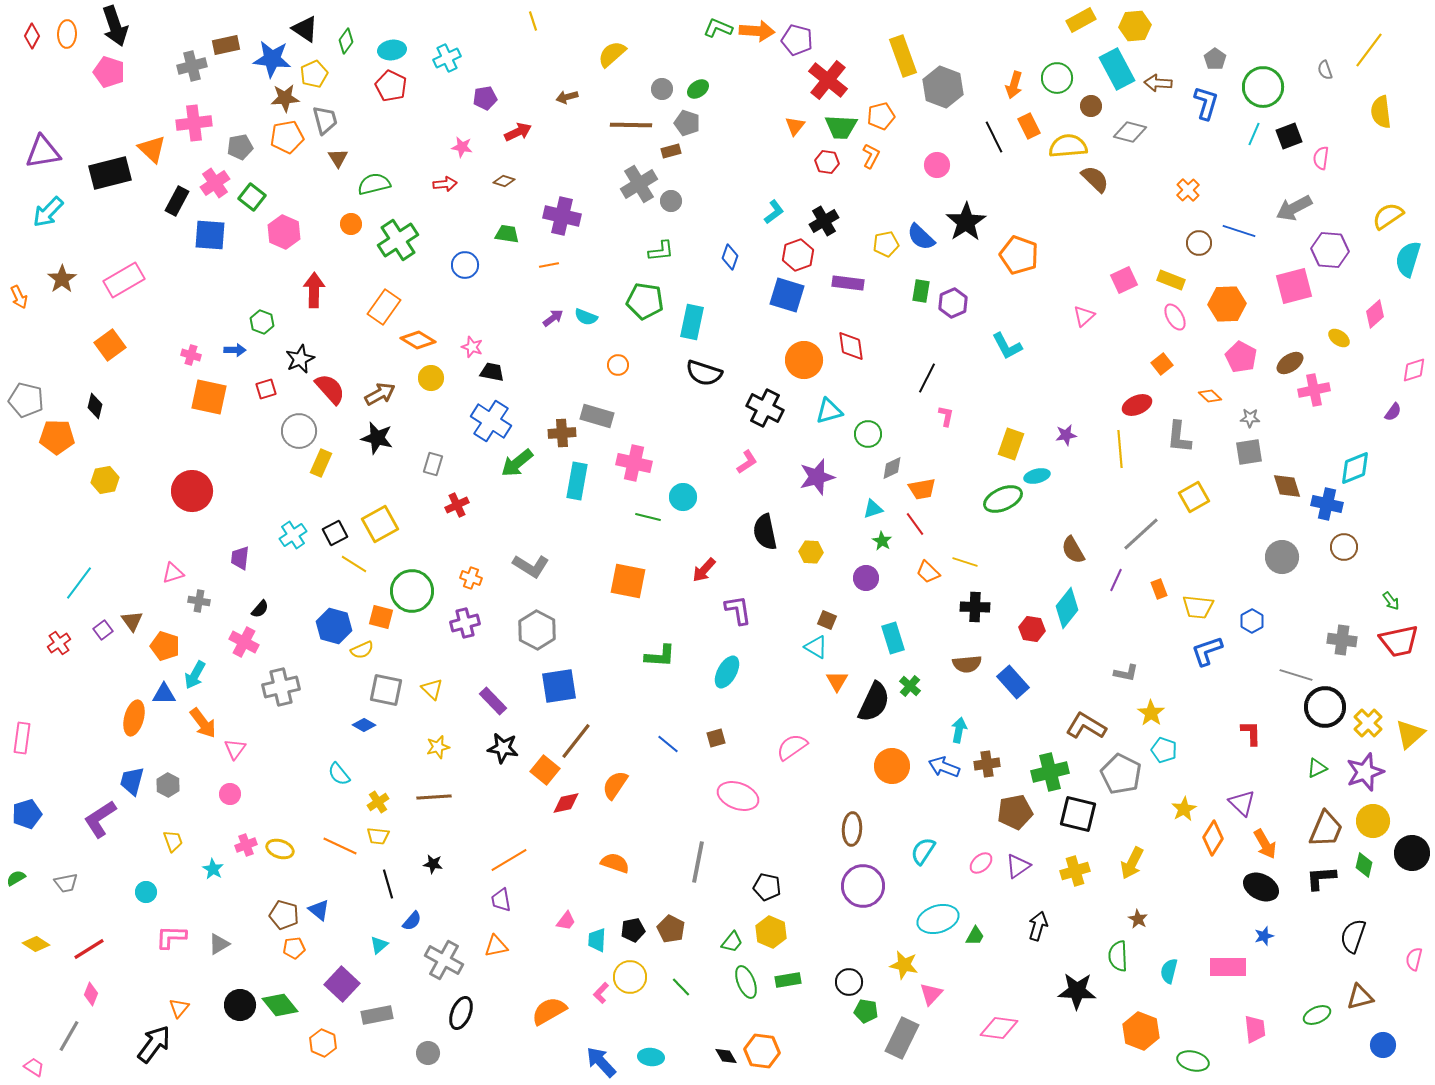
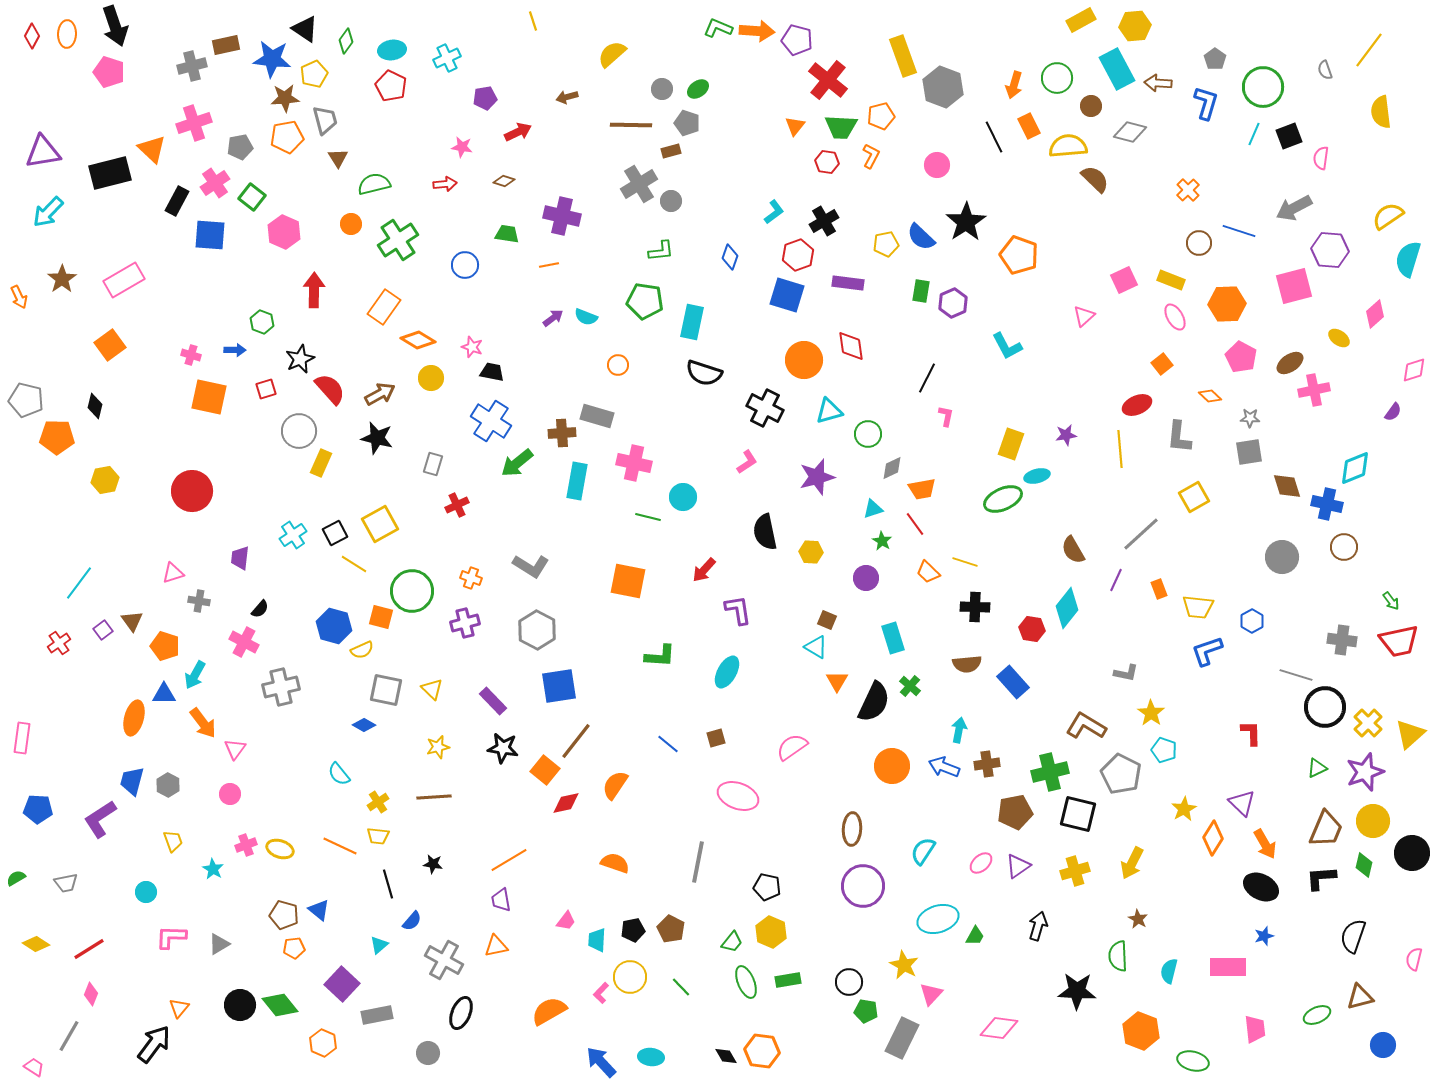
pink cross at (194, 123): rotated 12 degrees counterclockwise
blue pentagon at (27, 814): moved 11 px right, 5 px up; rotated 20 degrees clockwise
yellow star at (904, 965): rotated 16 degrees clockwise
